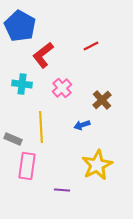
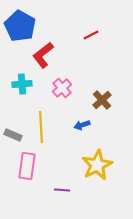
red line: moved 11 px up
cyan cross: rotated 12 degrees counterclockwise
gray rectangle: moved 4 px up
